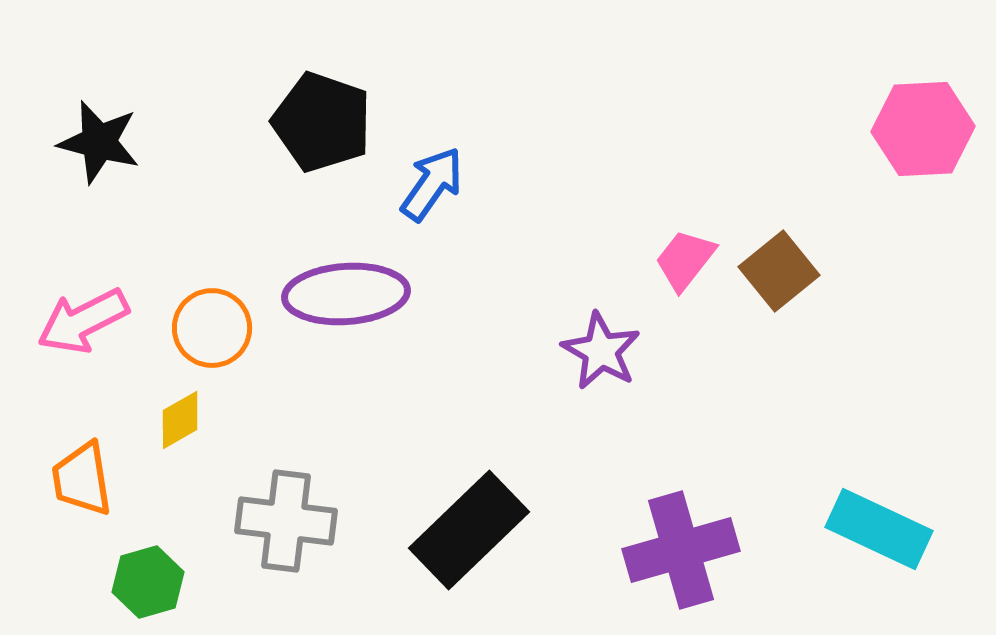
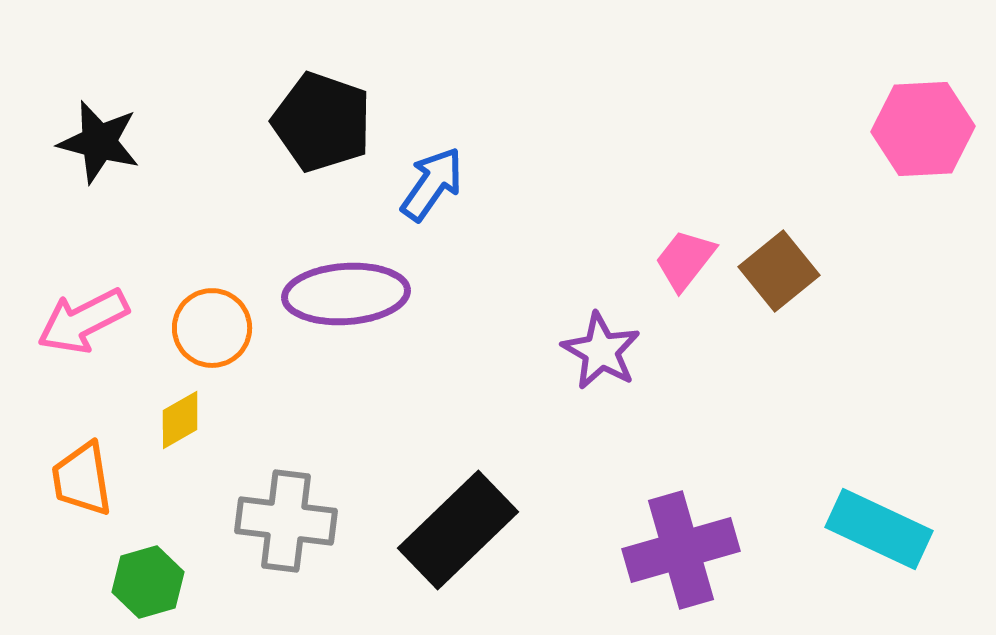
black rectangle: moved 11 px left
